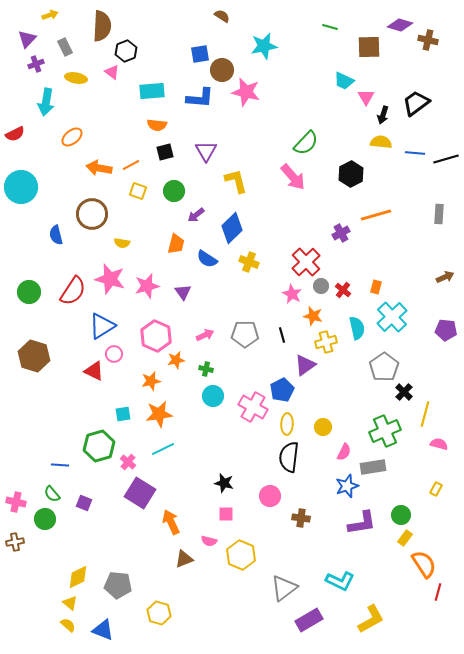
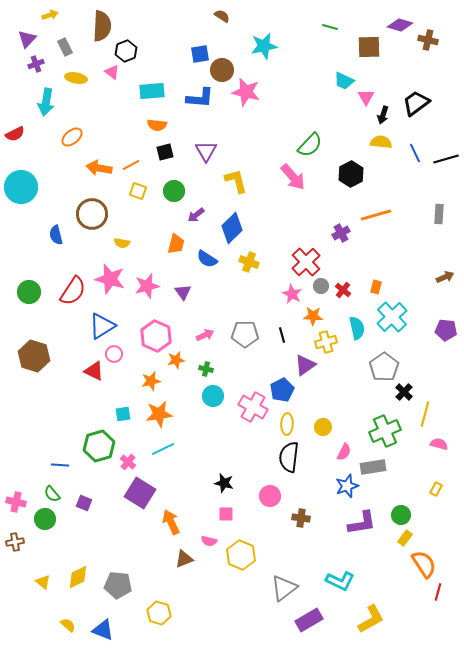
green semicircle at (306, 143): moved 4 px right, 2 px down
blue line at (415, 153): rotated 60 degrees clockwise
orange star at (313, 316): rotated 12 degrees counterclockwise
yellow triangle at (70, 603): moved 27 px left, 21 px up
